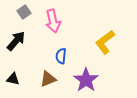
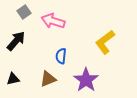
pink arrow: rotated 120 degrees clockwise
black triangle: rotated 24 degrees counterclockwise
